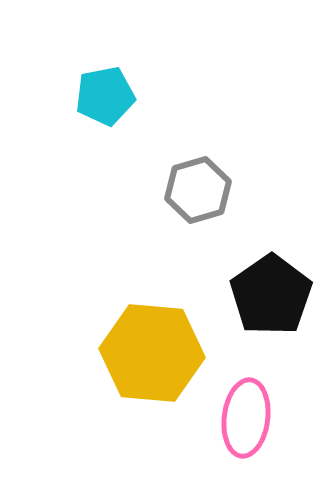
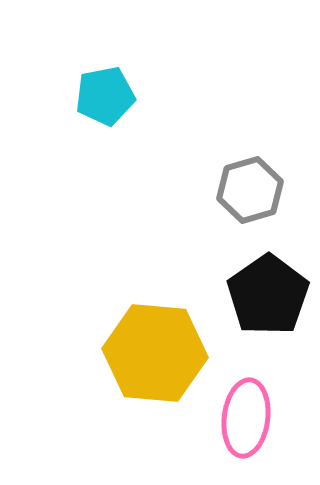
gray hexagon: moved 52 px right
black pentagon: moved 3 px left
yellow hexagon: moved 3 px right
